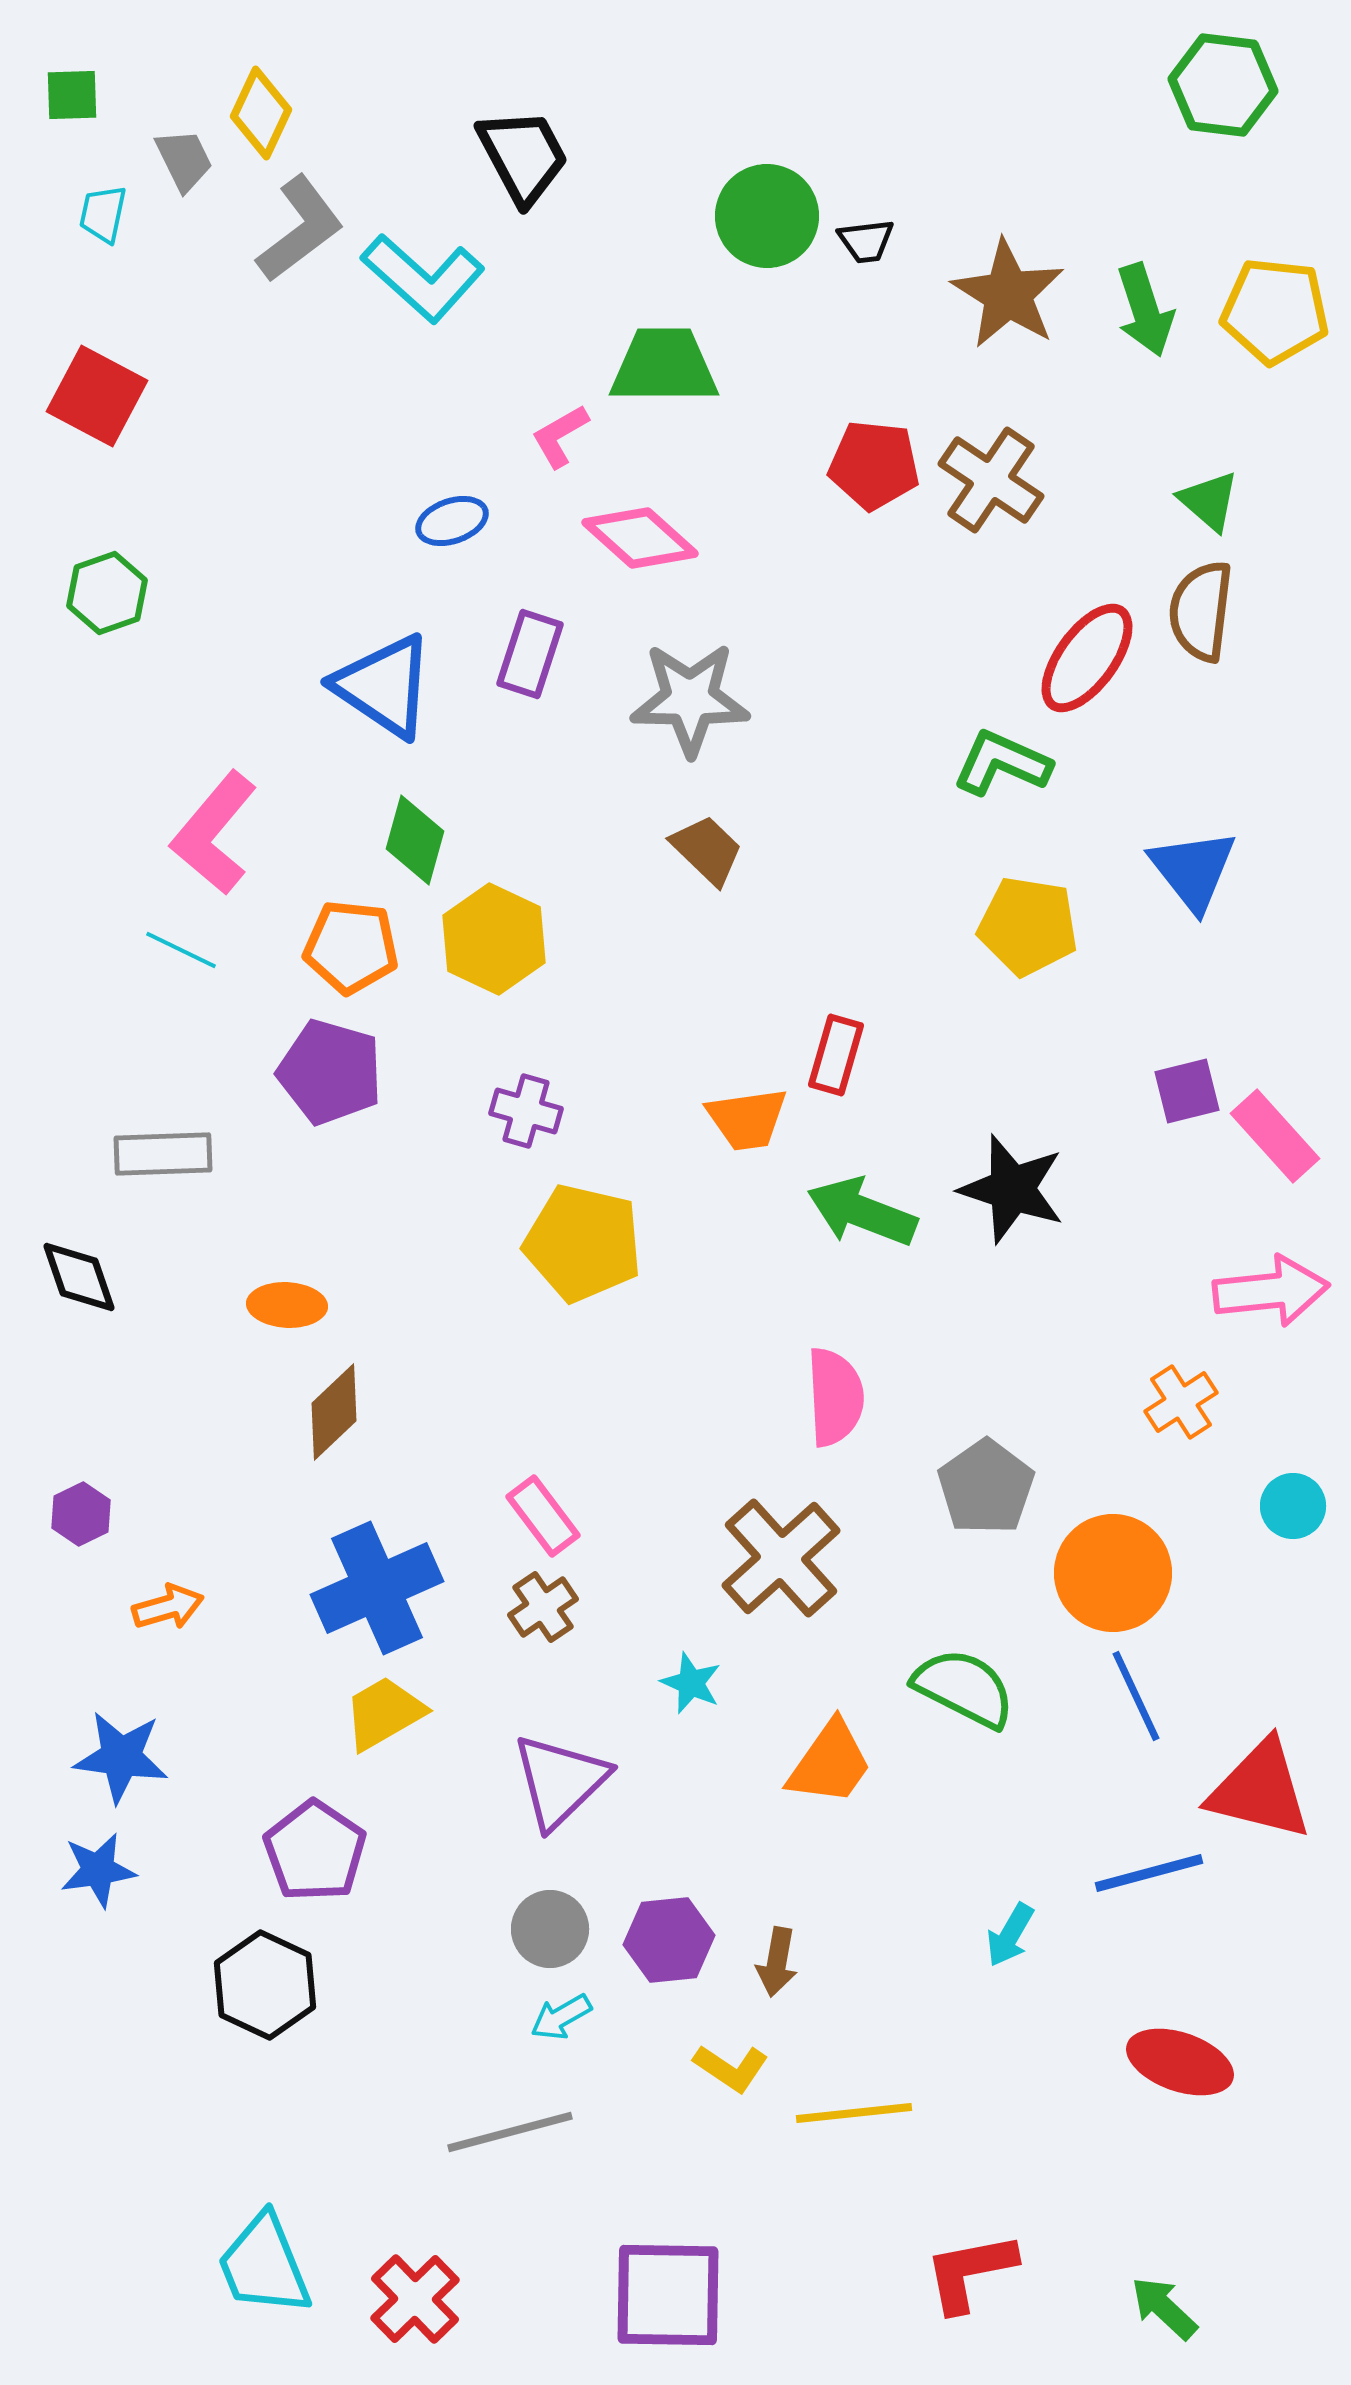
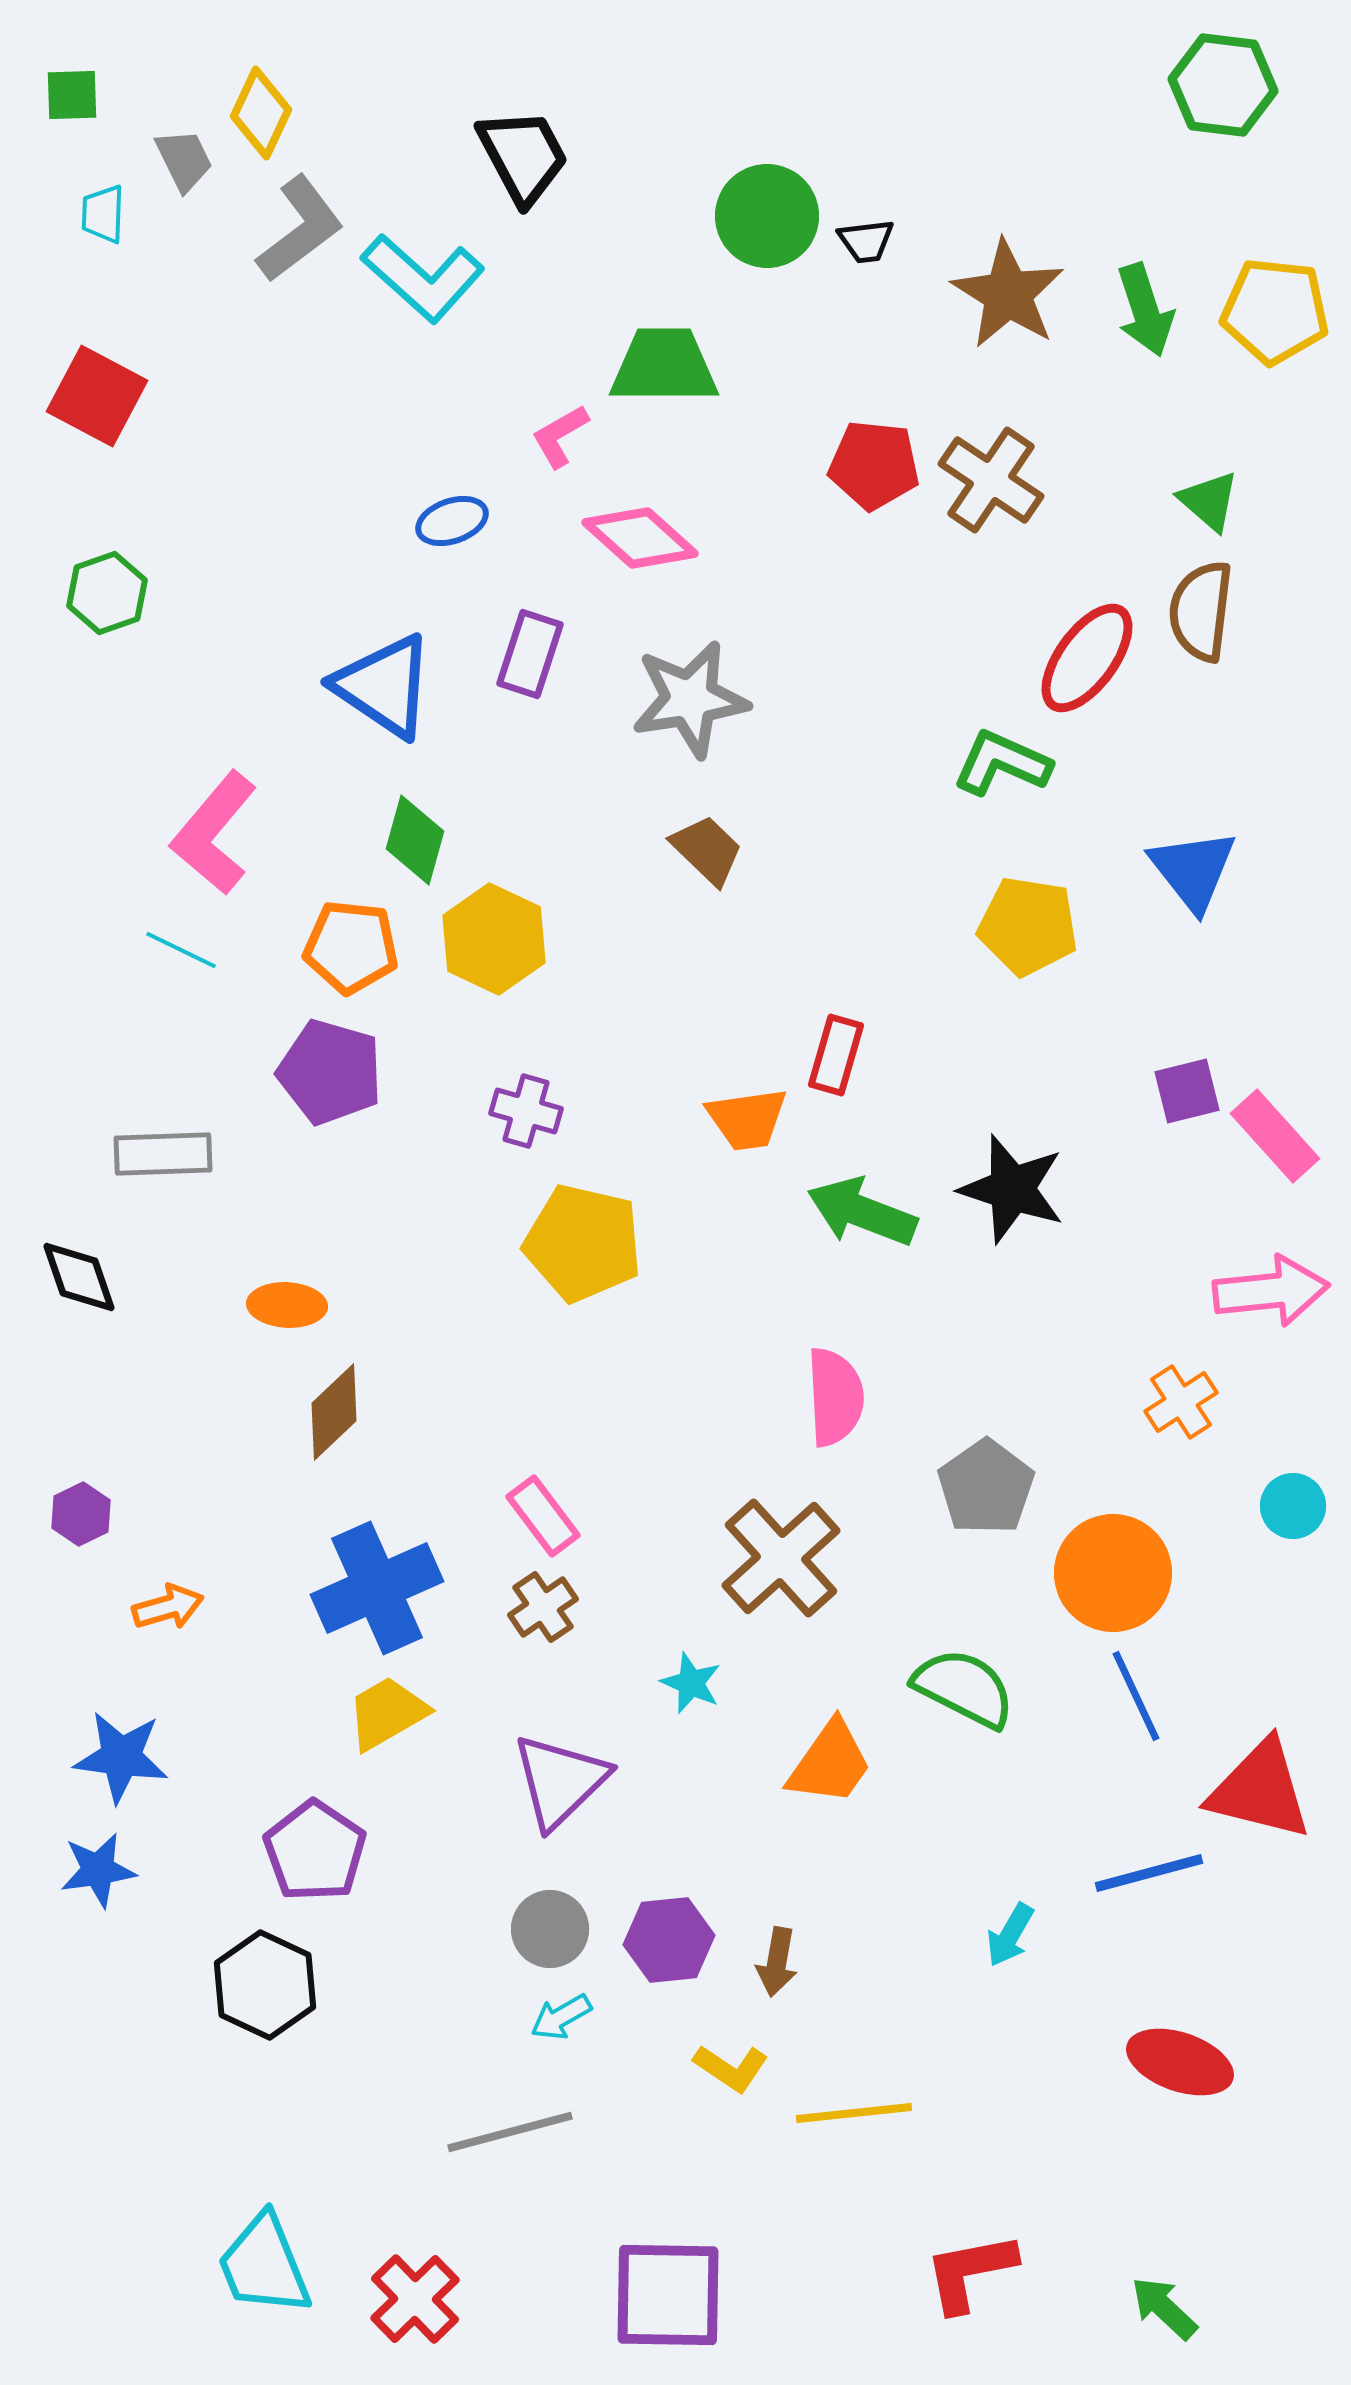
cyan trapezoid at (103, 214): rotated 10 degrees counterclockwise
gray star at (690, 699): rotated 10 degrees counterclockwise
yellow trapezoid at (384, 1713): moved 3 px right
